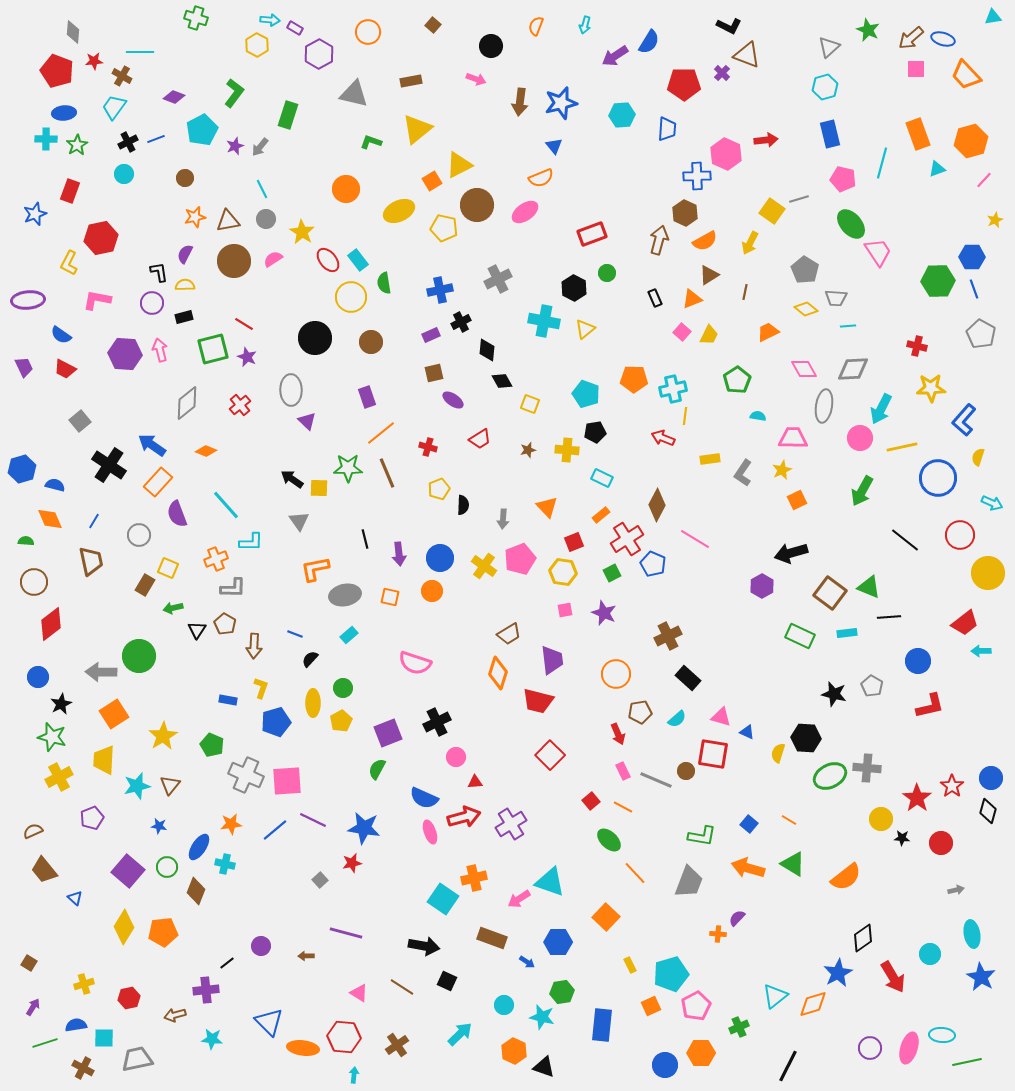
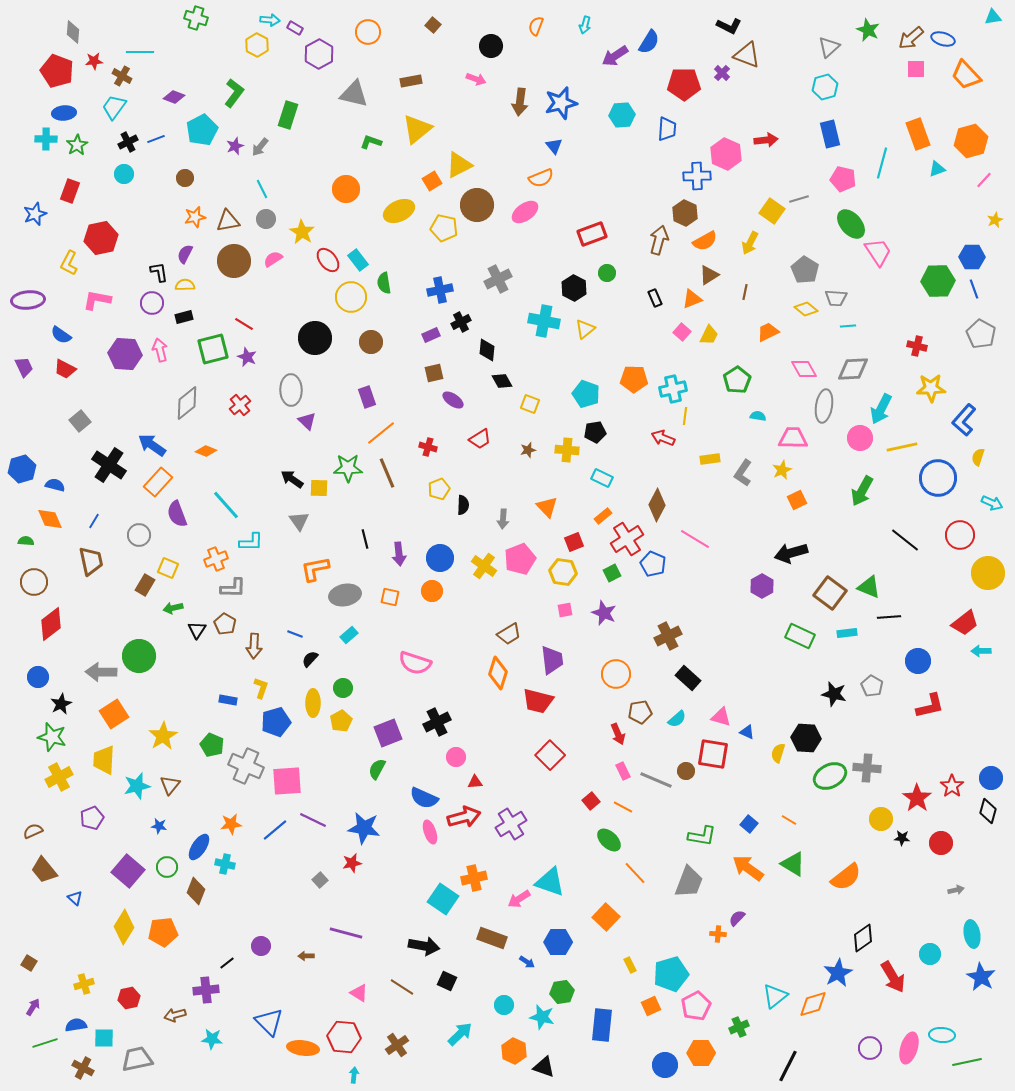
orange rectangle at (601, 515): moved 2 px right, 1 px down
gray cross at (246, 775): moved 9 px up
orange arrow at (748, 868): rotated 20 degrees clockwise
